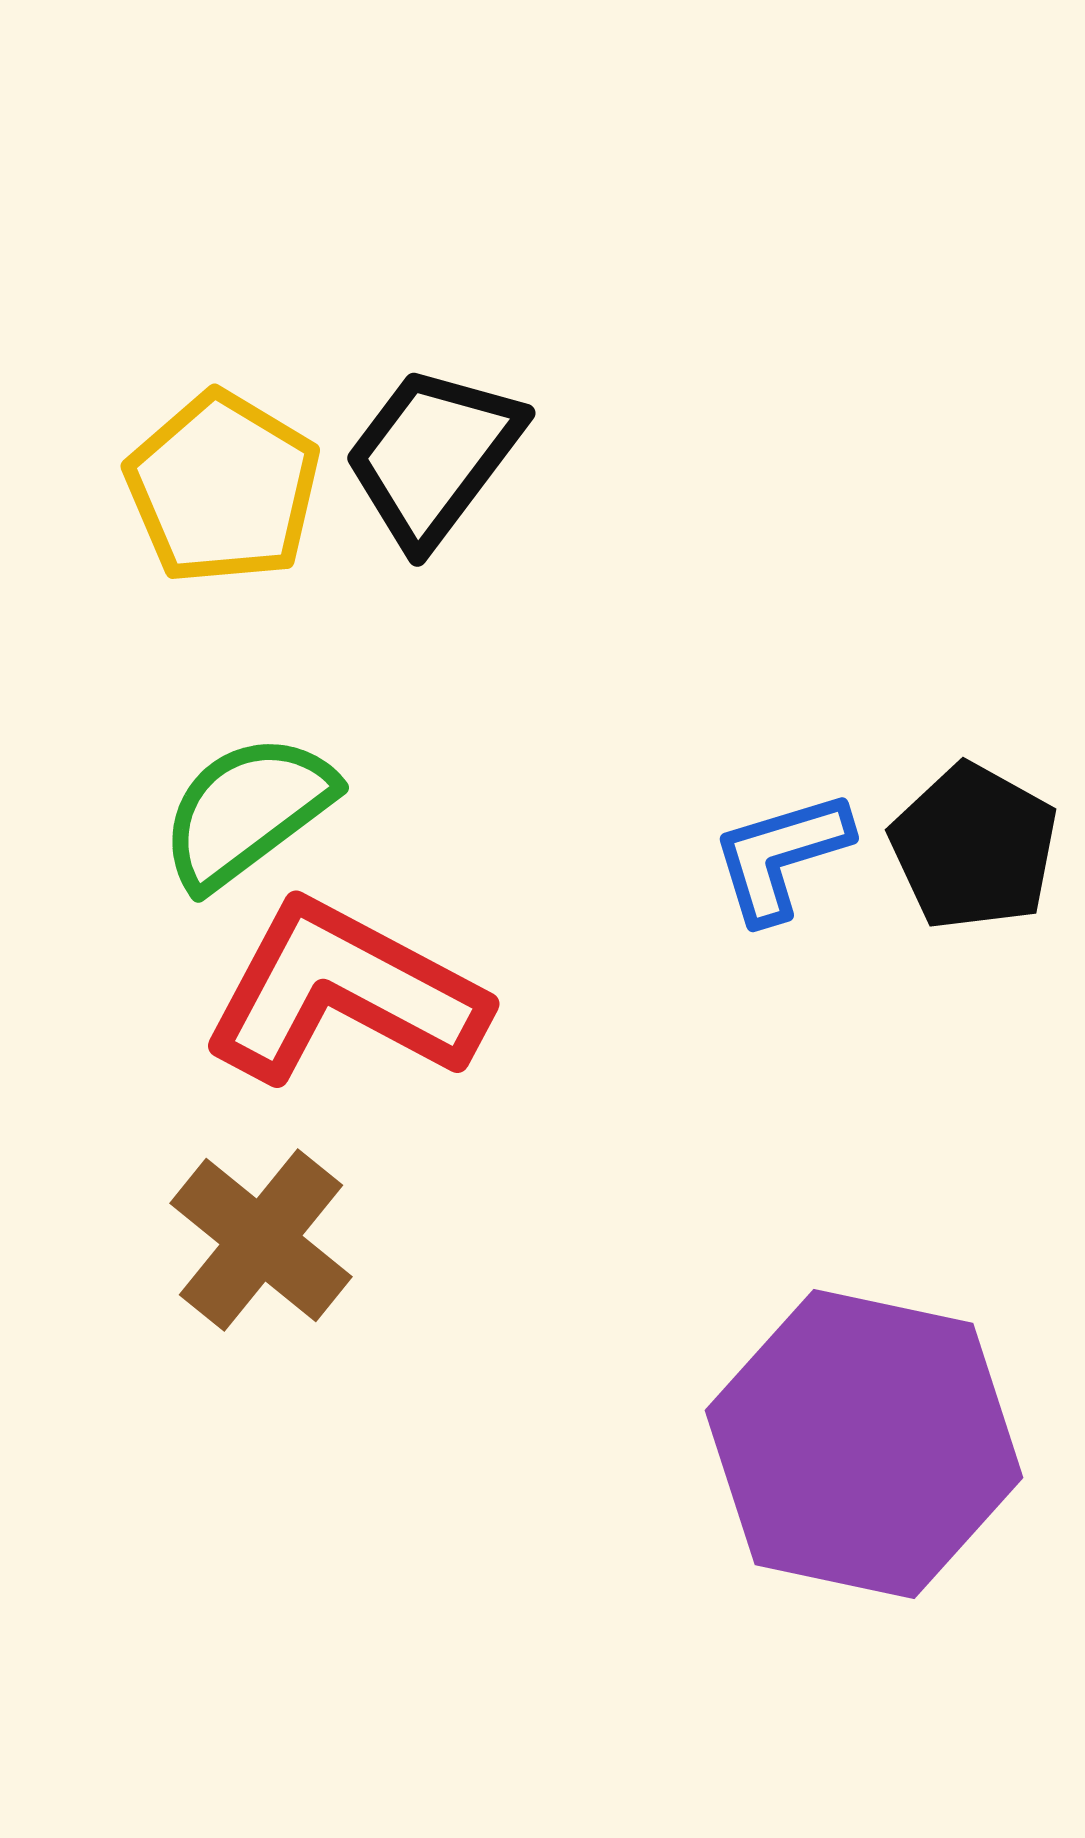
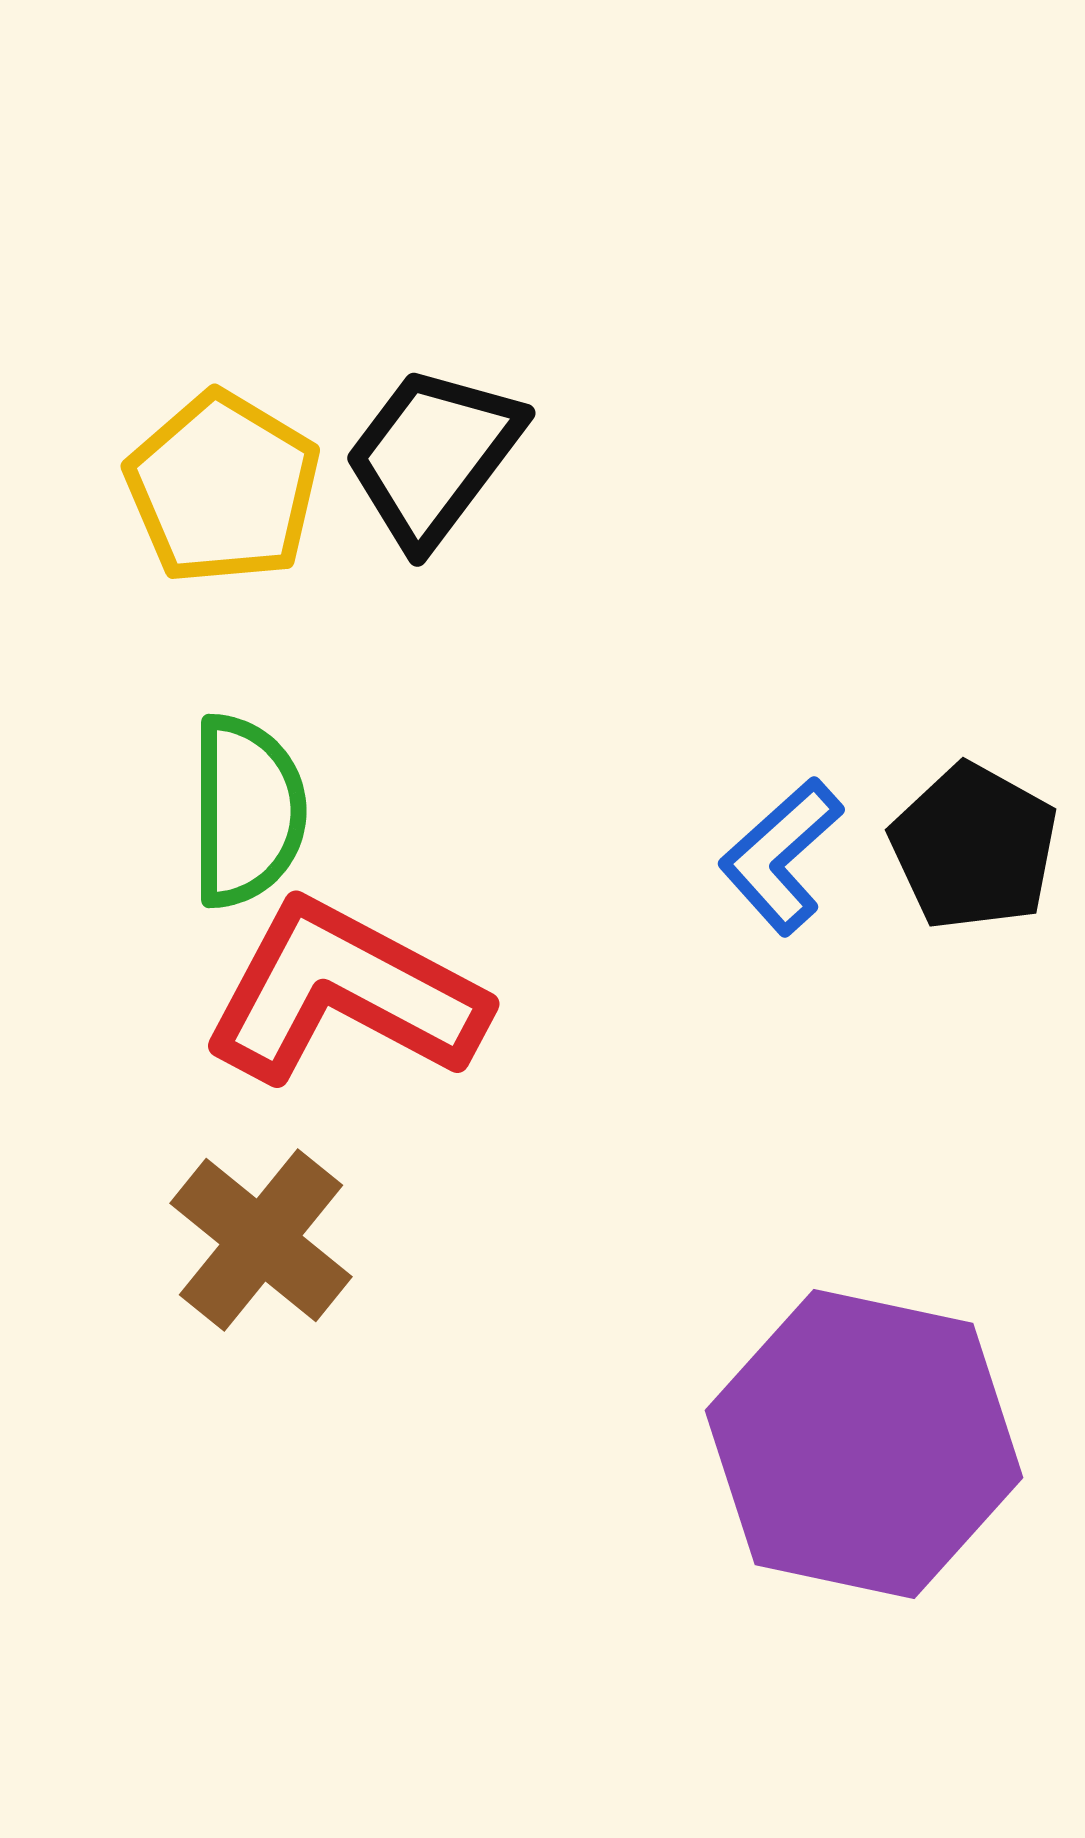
green semicircle: rotated 127 degrees clockwise
blue L-shape: rotated 25 degrees counterclockwise
